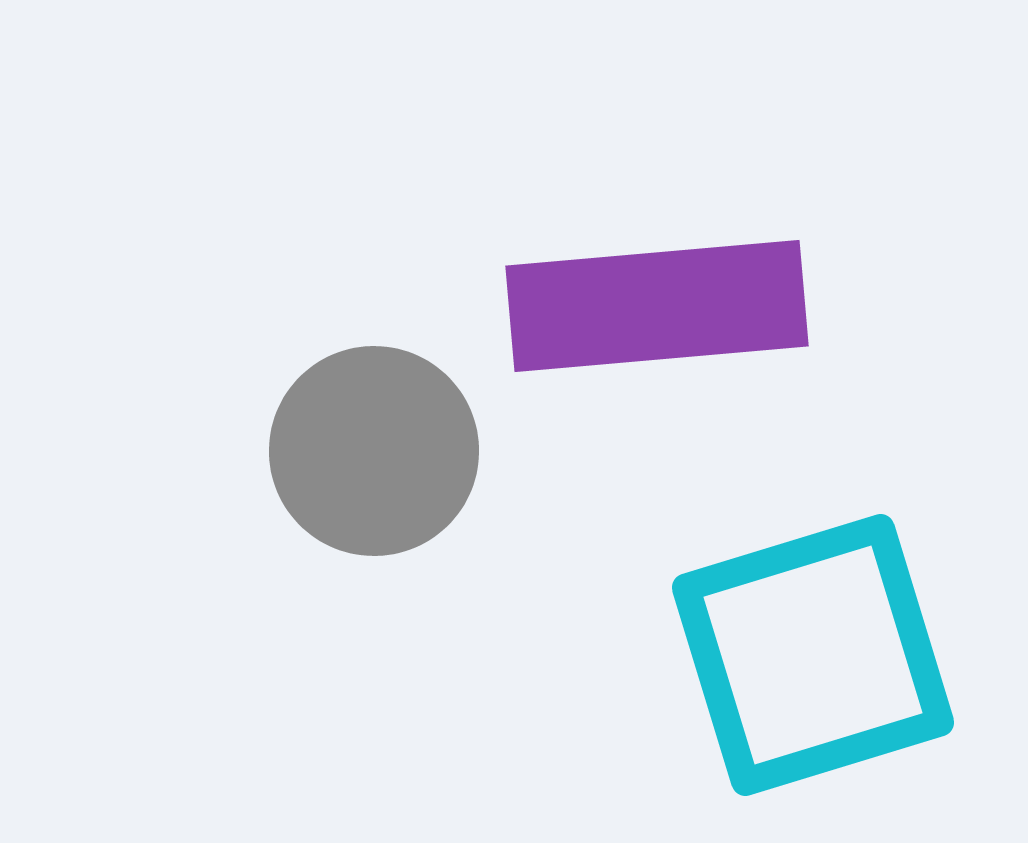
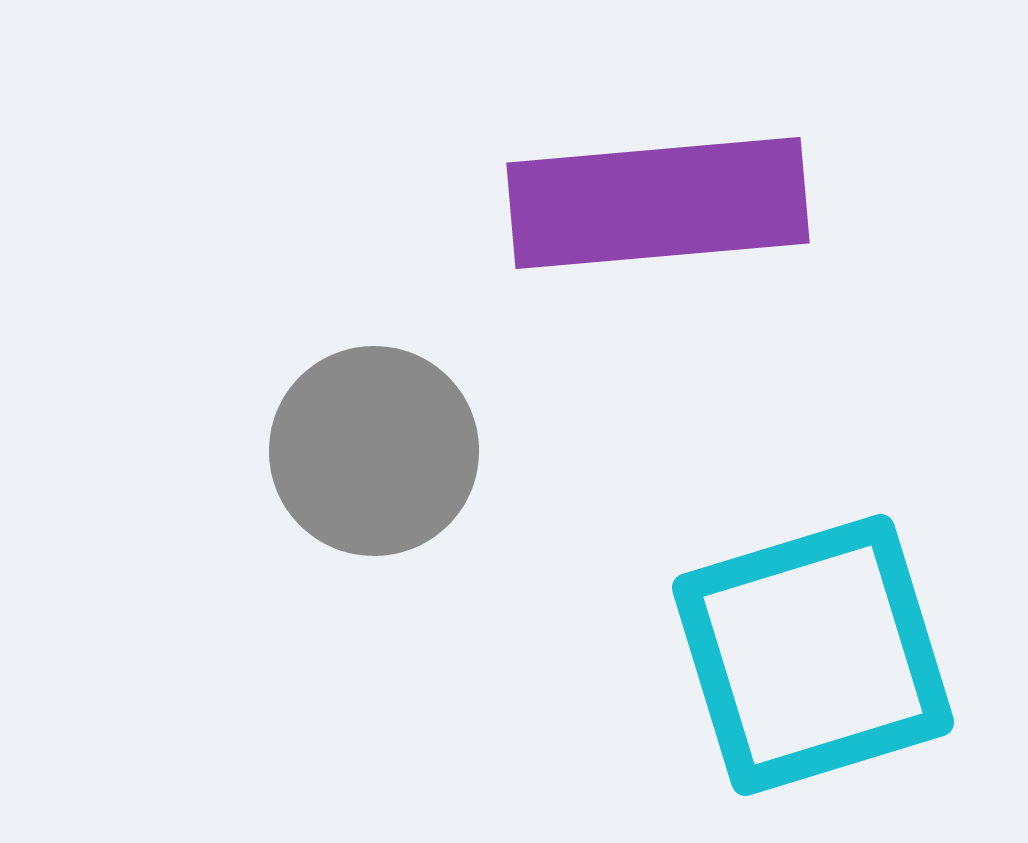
purple rectangle: moved 1 px right, 103 px up
